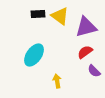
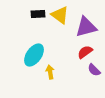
yellow triangle: moved 1 px up
purple semicircle: moved 1 px up
yellow arrow: moved 7 px left, 9 px up
